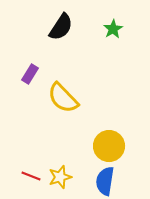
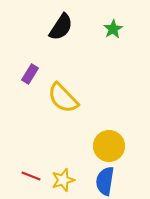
yellow star: moved 3 px right, 3 px down
